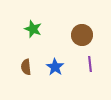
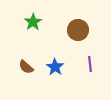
green star: moved 7 px up; rotated 18 degrees clockwise
brown circle: moved 4 px left, 5 px up
brown semicircle: rotated 42 degrees counterclockwise
